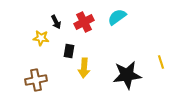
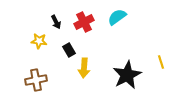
yellow star: moved 2 px left, 3 px down
black rectangle: moved 1 px up; rotated 40 degrees counterclockwise
black star: rotated 20 degrees counterclockwise
